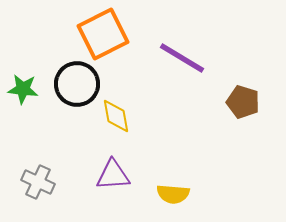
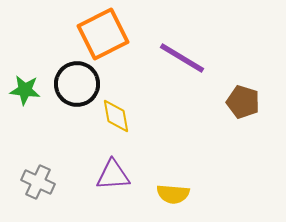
green star: moved 2 px right, 1 px down
